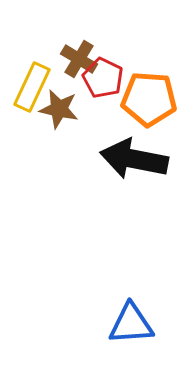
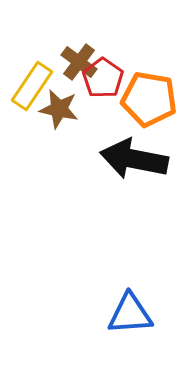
brown cross: moved 3 px down; rotated 6 degrees clockwise
red pentagon: rotated 9 degrees clockwise
yellow rectangle: moved 1 px up; rotated 9 degrees clockwise
orange pentagon: rotated 6 degrees clockwise
blue triangle: moved 1 px left, 10 px up
